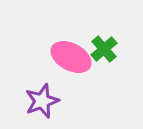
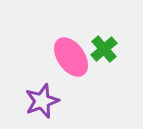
pink ellipse: rotated 27 degrees clockwise
